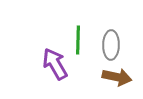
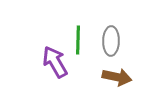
gray ellipse: moved 4 px up
purple arrow: moved 2 px up
